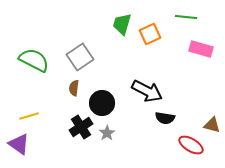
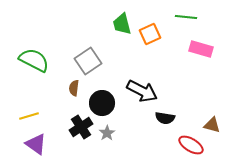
green trapezoid: rotated 30 degrees counterclockwise
gray square: moved 8 px right, 4 px down
black arrow: moved 5 px left
purple triangle: moved 17 px right
